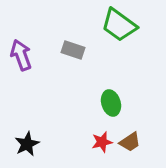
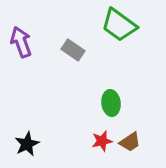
gray rectangle: rotated 15 degrees clockwise
purple arrow: moved 13 px up
green ellipse: rotated 10 degrees clockwise
red star: moved 1 px up
